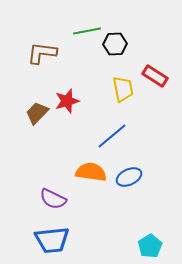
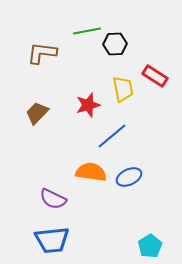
red star: moved 21 px right, 4 px down
